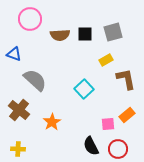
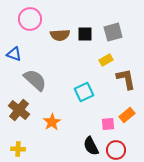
cyan square: moved 3 px down; rotated 18 degrees clockwise
red circle: moved 2 px left, 1 px down
